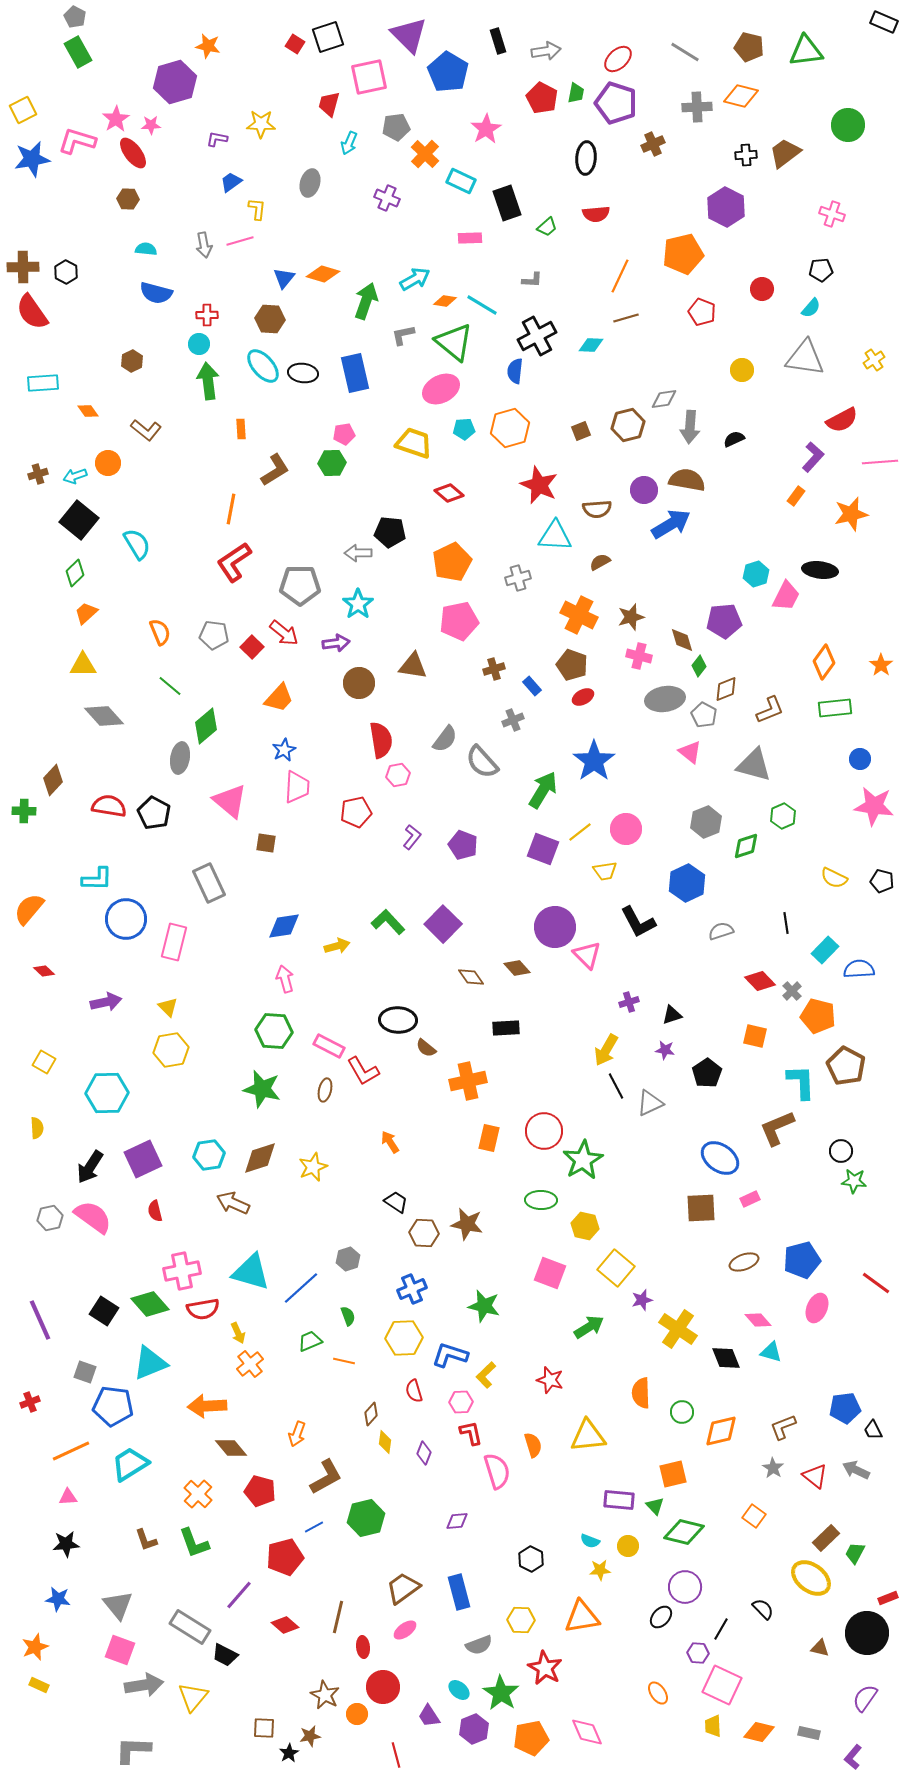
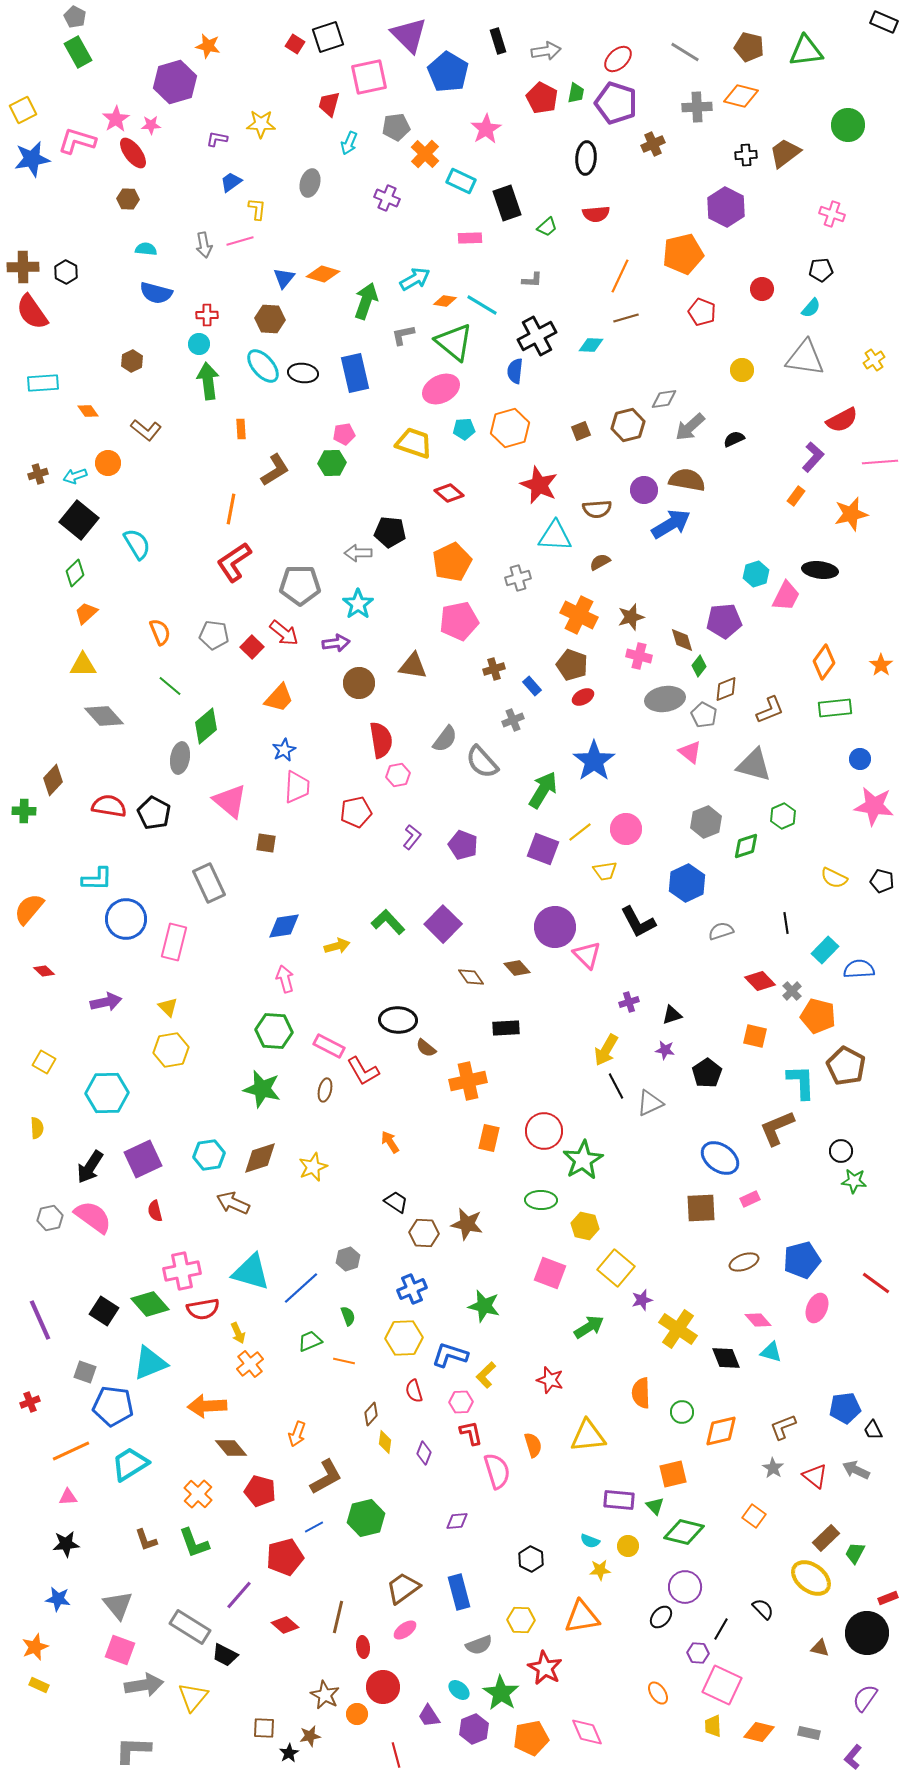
gray arrow at (690, 427): rotated 44 degrees clockwise
